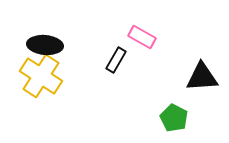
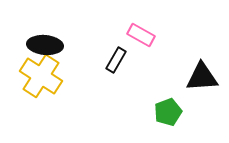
pink rectangle: moved 1 px left, 2 px up
green pentagon: moved 6 px left, 6 px up; rotated 24 degrees clockwise
